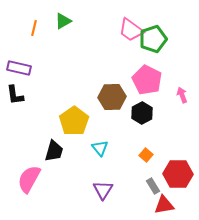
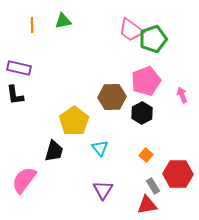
green triangle: rotated 18 degrees clockwise
orange line: moved 2 px left, 3 px up; rotated 14 degrees counterclockwise
pink pentagon: moved 1 px left, 1 px down; rotated 24 degrees clockwise
pink semicircle: moved 5 px left, 1 px down; rotated 8 degrees clockwise
red triangle: moved 17 px left
